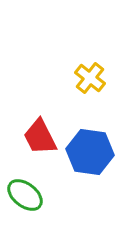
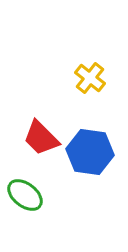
red trapezoid: moved 1 px right, 1 px down; rotated 18 degrees counterclockwise
